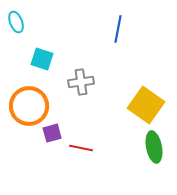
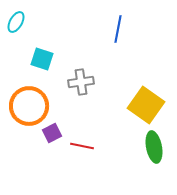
cyan ellipse: rotated 50 degrees clockwise
purple square: rotated 12 degrees counterclockwise
red line: moved 1 px right, 2 px up
